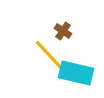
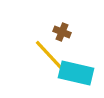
brown cross: moved 1 px left, 1 px down; rotated 12 degrees counterclockwise
